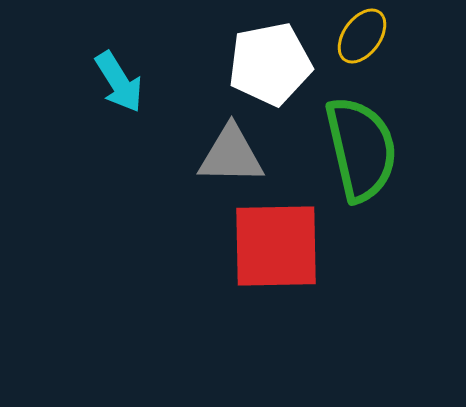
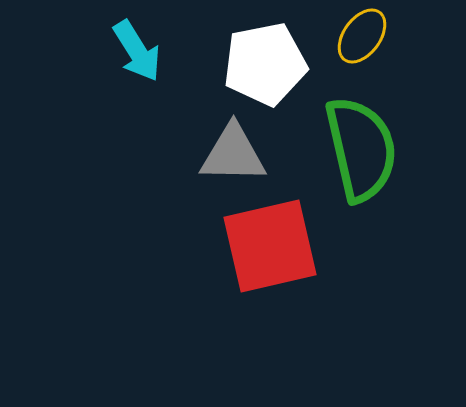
white pentagon: moved 5 px left
cyan arrow: moved 18 px right, 31 px up
gray triangle: moved 2 px right, 1 px up
red square: moved 6 px left; rotated 12 degrees counterclockwise
